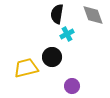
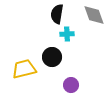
gray diamond: moved 1 px right
cyan cross: rotated 24 degrees clockwise
yellow trapezoid: moved 2 px left, 1 px down
purple circle: moved 1 px left, 1 px up
